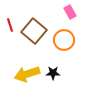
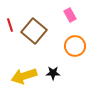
pink rectangle: moved 3 px down
orange circle: moved 11 px right, 6 px down
yellow arrow: moved 3 px left, 2 px down
